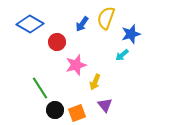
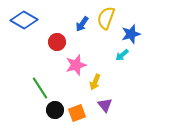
blue diamond: moved 6 px left, 4 px up
